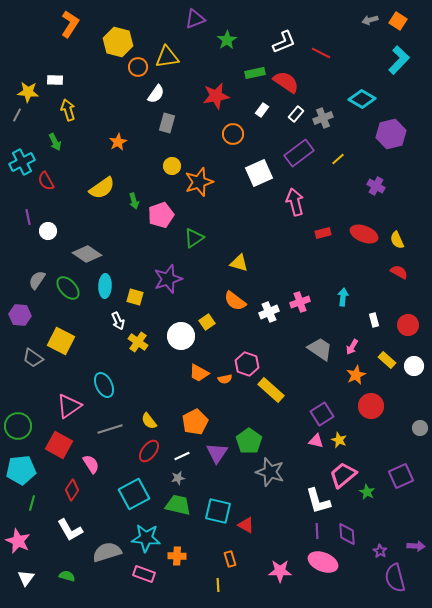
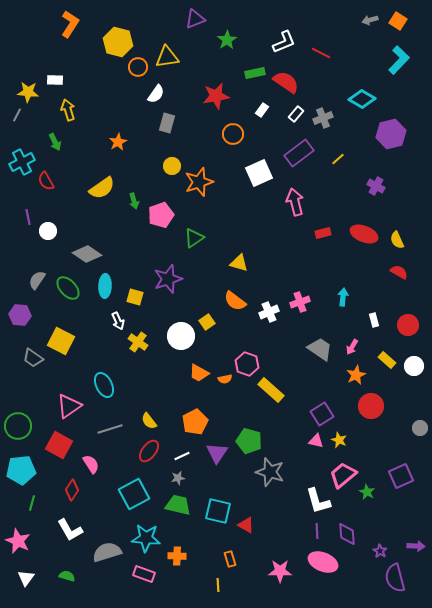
green pentagon at (249, 441): rotated 20 degrees counterclockwise
